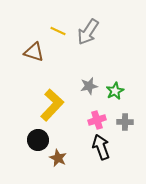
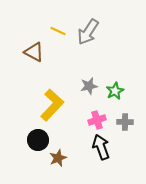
brown triangle: rotated 10 degrees clockwise
brown star: rotated 24 degrees clockwise
